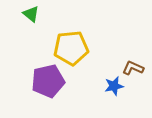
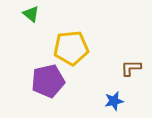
brown L-shape: moved 2 px left; rotated 25 degrees counterclockwise
blue star: moved 15 px down
